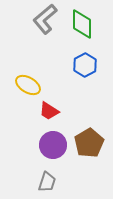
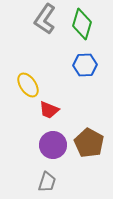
gray L-shape: rotated 16 degrees counterclockwise
green diamond: rotated 16 degrees clockwise
blue hexagon: rotated 25 degrees clockwise
yellow ellipse: rotated 25 degrees clockwise
red trapezoid: moved 1 px up; rotated 10 degrees counterclockwise
brown pentagon: rotated 12 degrees counterclockwise
